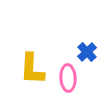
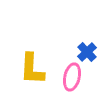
pink ellipse: moved 4 px right, 1 px up; rotated 16 degrees clockwise
